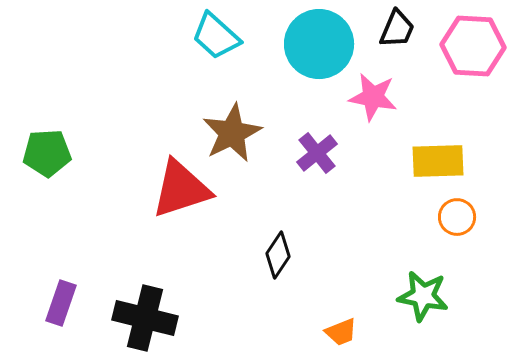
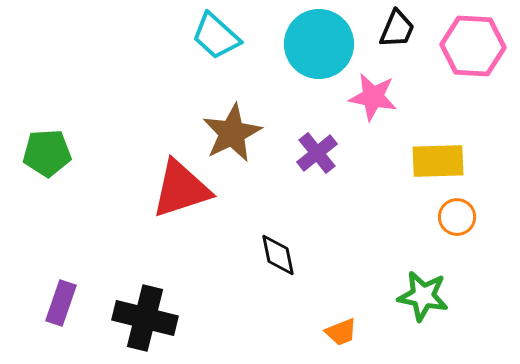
black diamond: rotated 45 degrees counterclockwise
